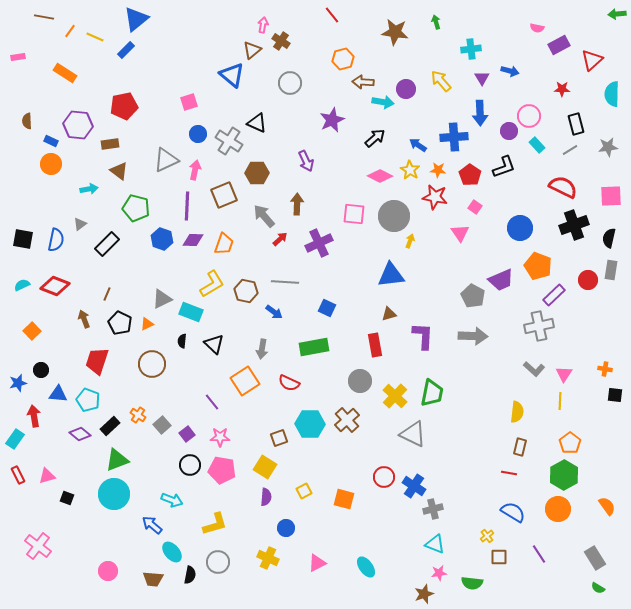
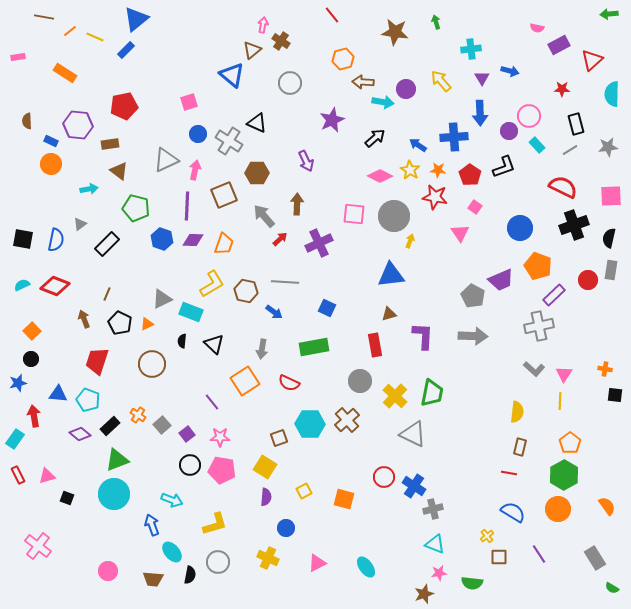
green arrow at (617, 14): moved 8 px left
orange line at (70, 31): rotated 16 degrees clockwise
black circle at (41, 370): moved 10 px left, 11 px up
blue arrow at (152, 525): rotated 30 degrees clockwise
green semicircle at (598, 588): moved 14 px right
